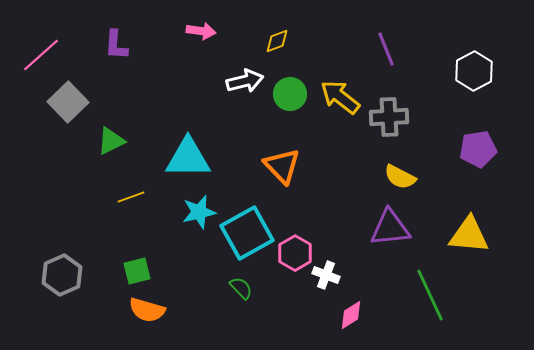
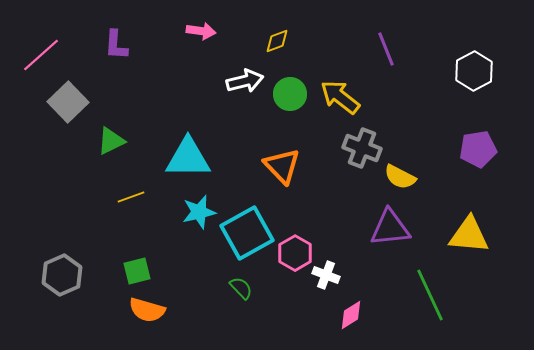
gray cross: moved 27 px left, 31 px down; rotated 24 degrees clockwise
